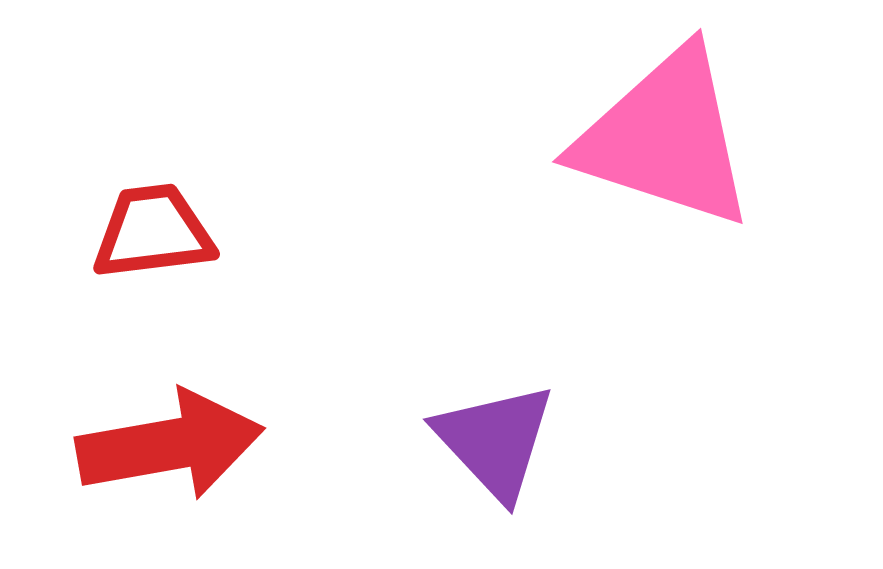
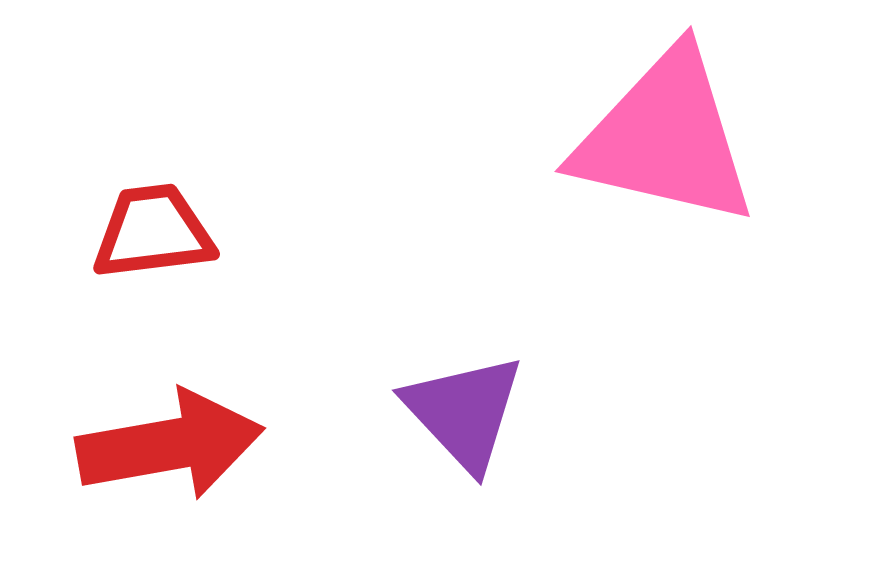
pink triangle: rotated 5 degrees counterclockwise
purple triangle: moved 31 px left, 29 px up
